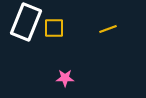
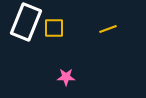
pink star: moved 1 px right, 1 px up
